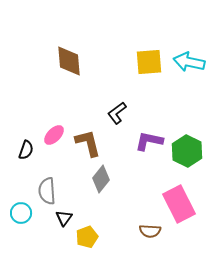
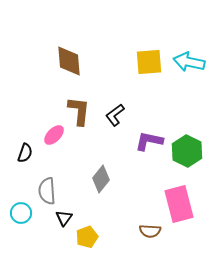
black L-shape: moved 2 px left, 2 px down
brown L-shape: moved 9 px left, 32 px up; rotated 20 degrees clockwise
black semicircle: moved 1 px left, 3 px down
pink rectangle: rotated 12 degrees clockwise
